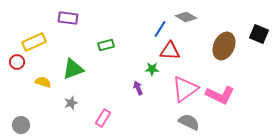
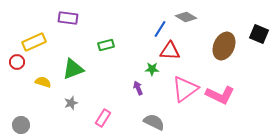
gray semicircle: moved 35 px left
